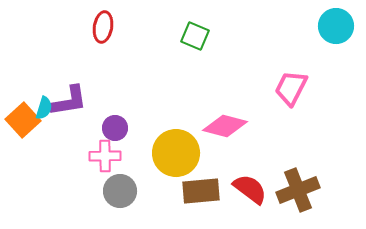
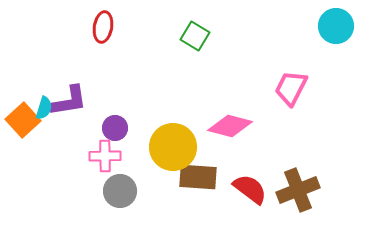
green square: rotated 8 degrees clockwise
pink diamond: moved 5 px right
yellow circle: moved 3 px left, 6 px up
brown rectangle: moved 3 px left, 14 px up; rotated 9 degrees clockwise
